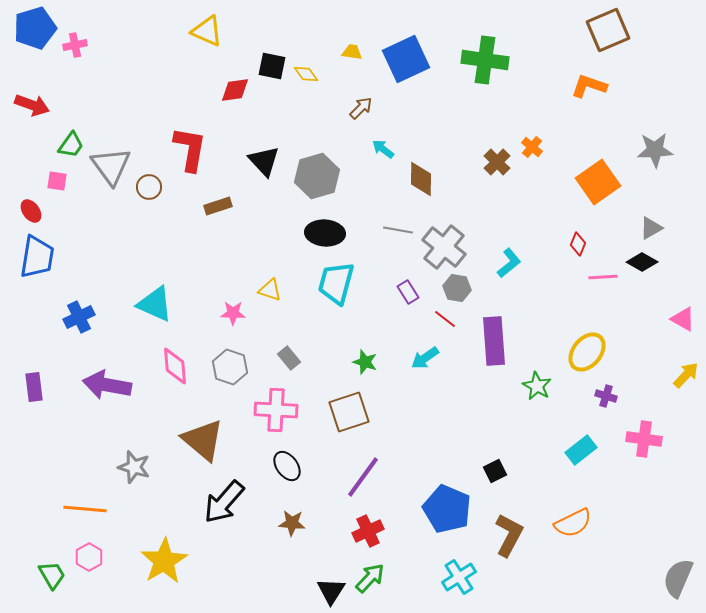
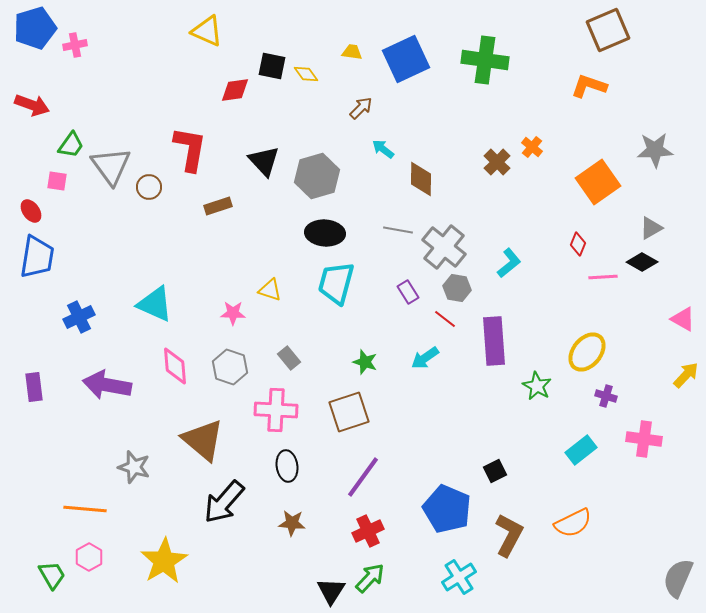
black ellipse at (287, 466): rotated 28 degrees clockwise
